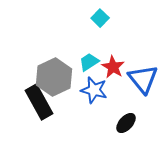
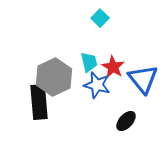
cyan trapezoid: rotated 110 degrees clockwise
blue star: moved 3 px right, 5 px up
black rectangle: rotated 24 degrees clockwise
black ellipse: moved 2 px up
